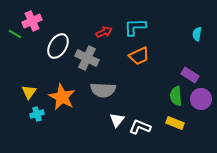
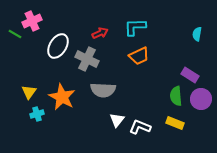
red arrow: moved 4 px left, 1 px down
gray cross: moved 1 px down
